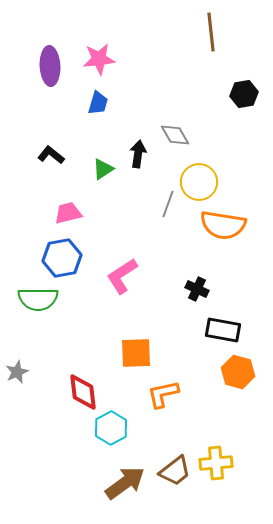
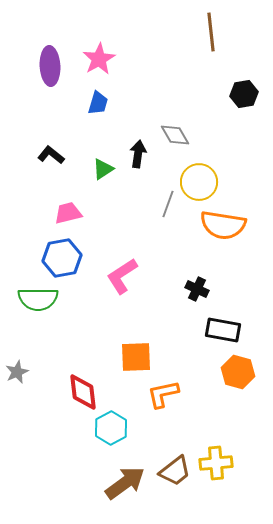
pink star: rotated 24 degrees counterclockwise
orange square: moved 4 px down
